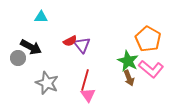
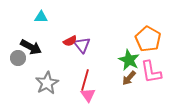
green star: moved 1 px right, 1 px up
pink L-shape: moved 3 px down; rotated 40 degrees clockwise
brown arrow: rotated 63 degrees clockwise
gray star: rotated 20 degrees clockwise
